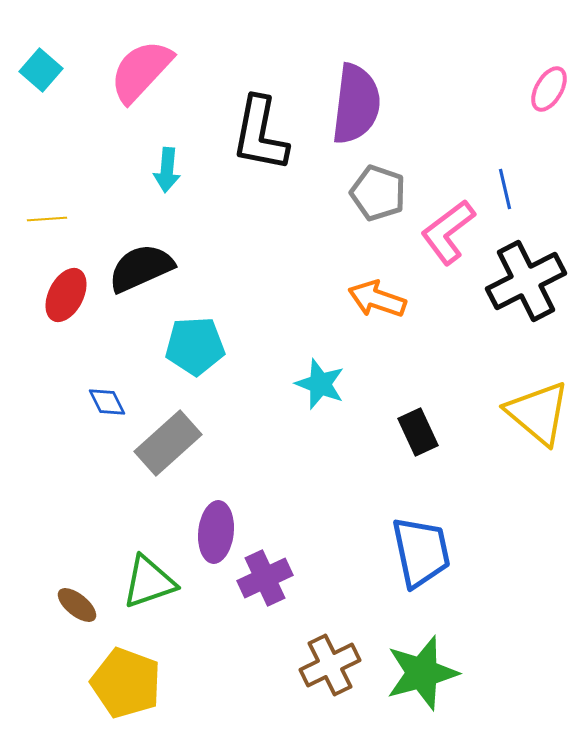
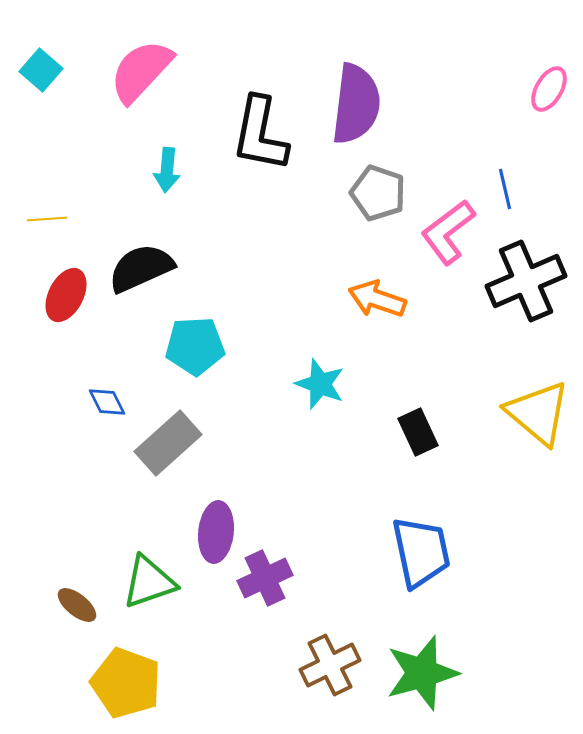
black cross: rotated 4 degrees clockwise
